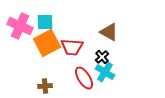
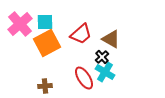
pink cross: moved 2 px up; rotated 25 degrees clockwise
brown triangle: moved 2 px right, 7 px down
red trapezoid: moved 9 px right, 13 px up; rotated 45 degrees counterclockwise
